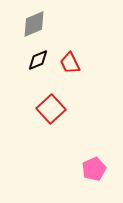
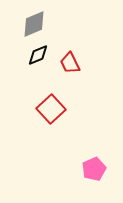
black diamond: moved 5 px up
